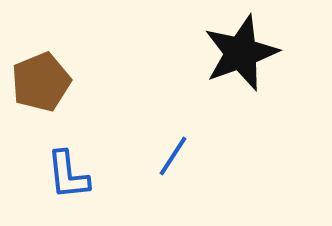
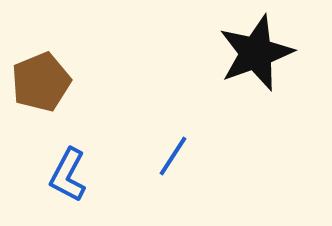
black star: moved 15 px right
blue L-shape: rotated 34 degrees clockwise
